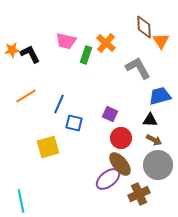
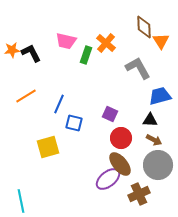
black L-shape: moved 1 px right, 1 px up
